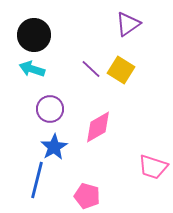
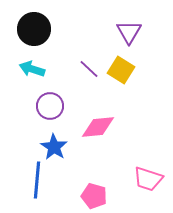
purple triangle: moved 1 px right, 8 px down; rotated 24 degrees counterclockwise
black circle: moved 6 px up
purple line: moved 2 px left
purple circle: moved 3 px up
pink diamond: rotated 24 degrees clockwise
blue star: rotated 8 degrees counterclockwise
pink trapezoid: moved 5 px left, 12 px down
blue line: rotated 9 degrees counterclockwise
pink pentagon: moved 7 px right
